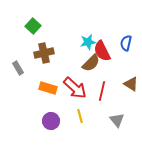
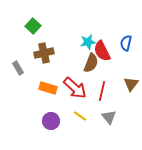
brown semicircle: rotated 24 degrees counterclockwise
brown triangle: rotated 35 degrees clockwise
yellow line: rotated 40 degrees counterclockwise
gray triangle: moved 8 px left, 3 px up
